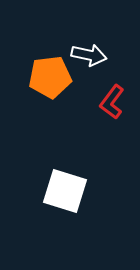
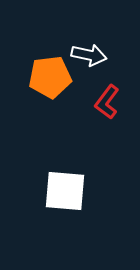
red L-shape: moved 5 px left
white square: rotated 12 degrees counterclockwise
